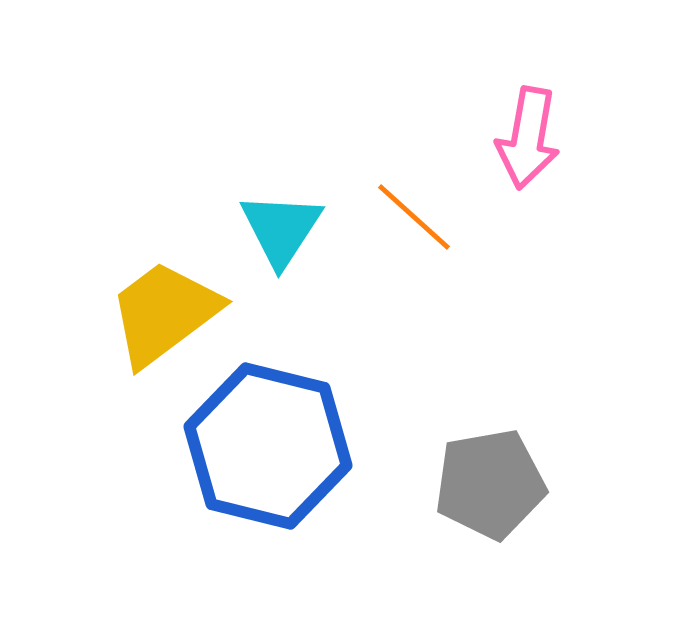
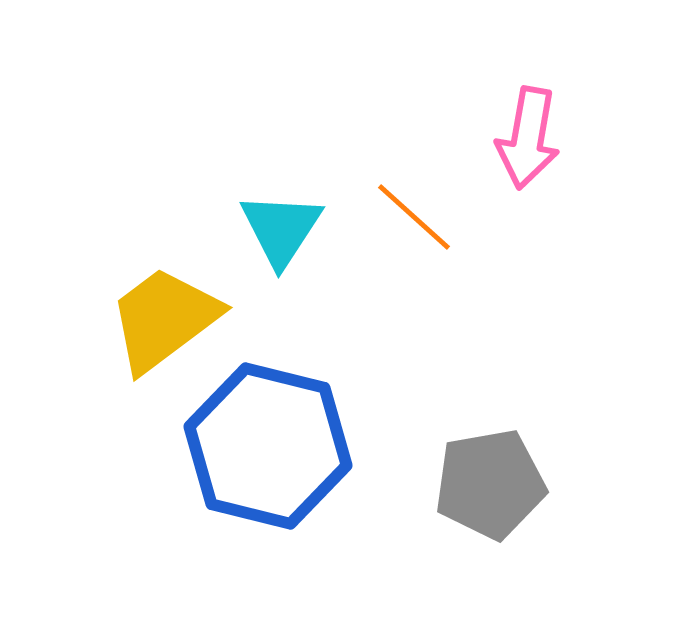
yellow trapezoid: moved 6 px down
